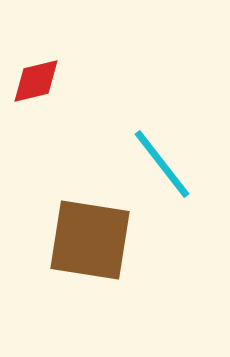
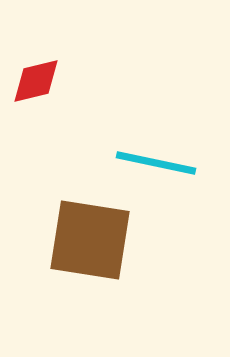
cyan line: moved 6 px left, 1 px up; rotated 40 degrees counterclockwise
